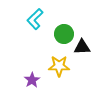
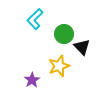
black triangle: rotated 48 degrees clockwise
yellow star: rotated 20 degrees counterclockwise
